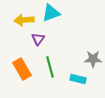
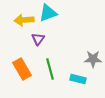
cyan triangle: moved 3 px left
green line: moved 2 px down
